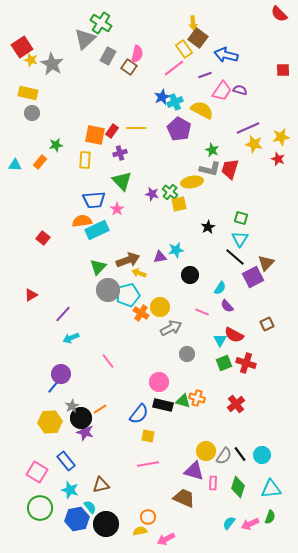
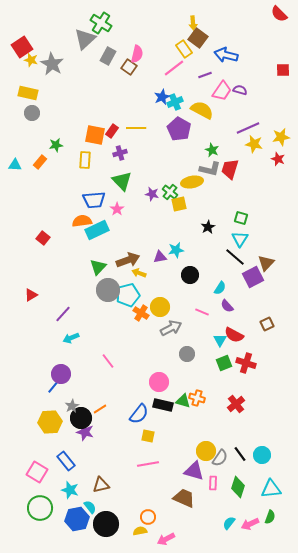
gray semicircle at (224, 456): moved 4 px left, 2 px down
